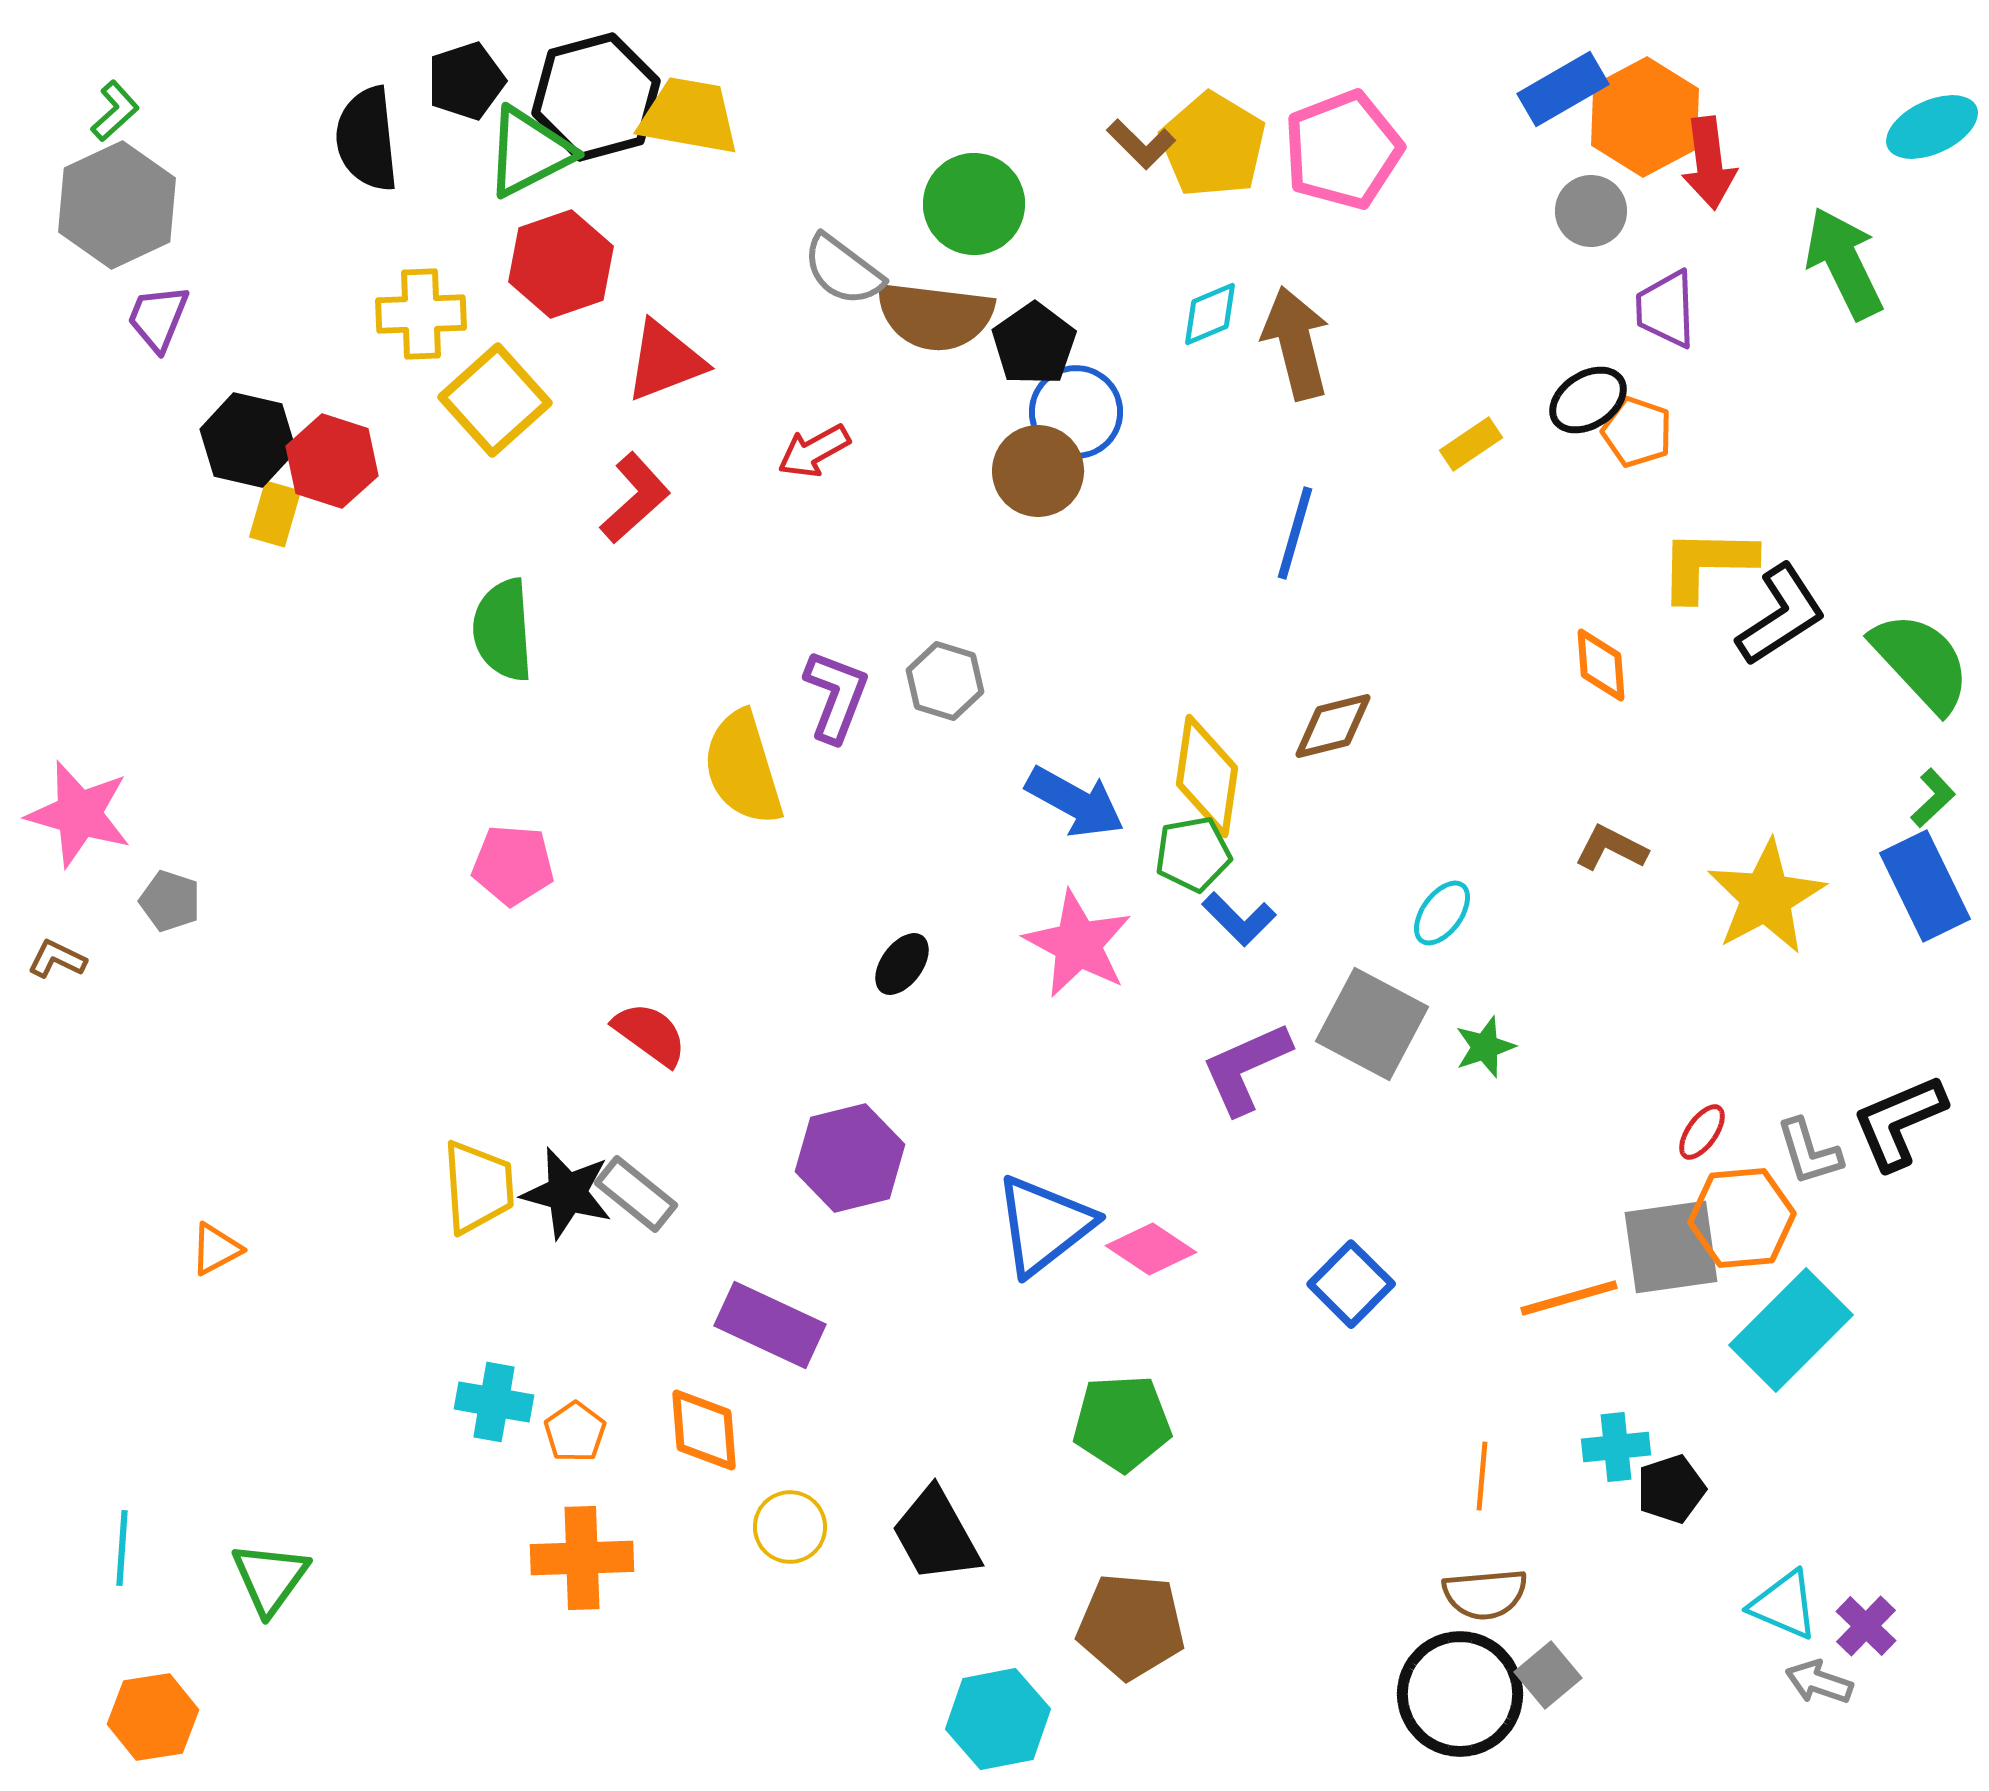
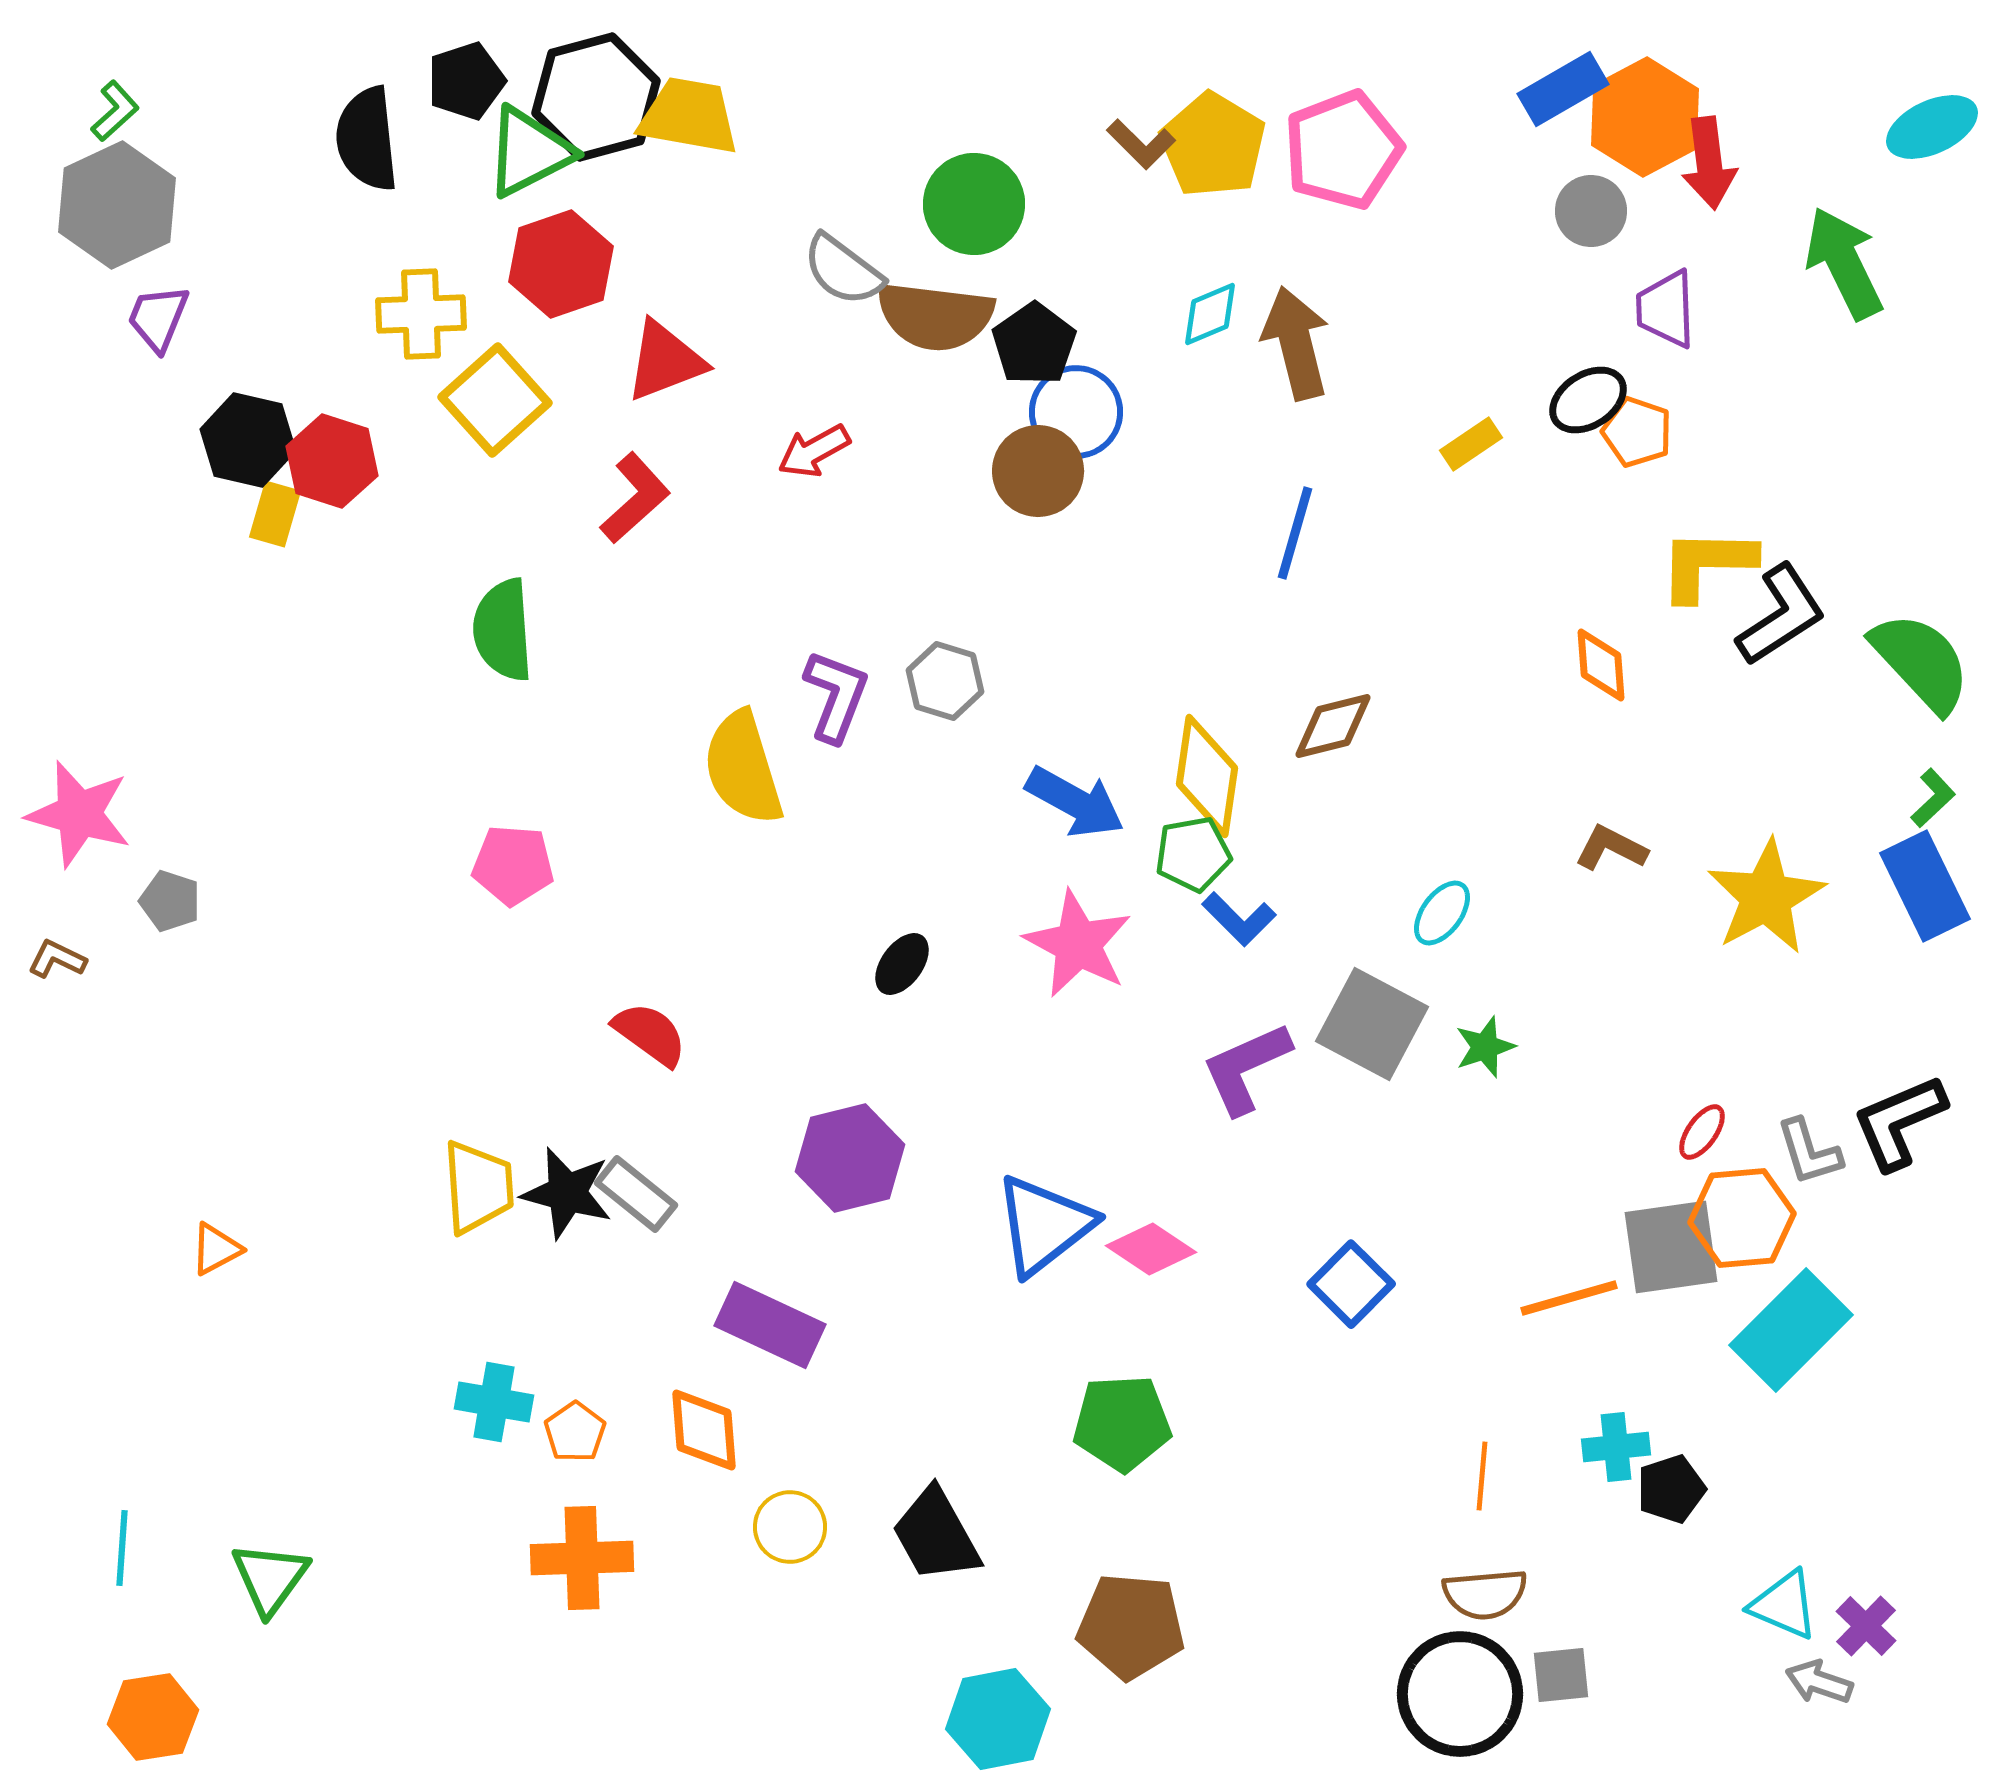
gray square at (1548, 1675): moved 13 px right; rotated 34 degrees clockwise
